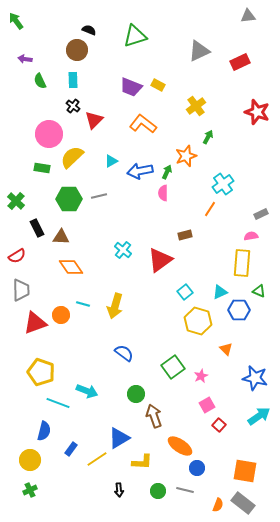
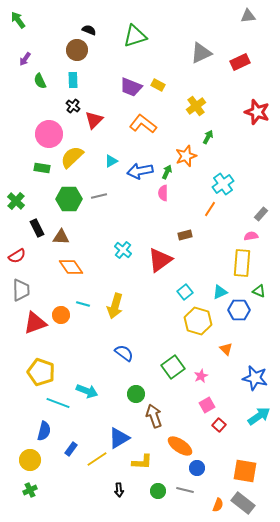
green arrow at (16, 21): moved 2 px right, 1 px up
gray triangle at (199, 51): moved 2 px right, 2 px down
purple arrow at (25, 59): rotated 64 degrees counterclockwise
gray rectangle at (261, 214): rotated 24 degrees counterclockwise
